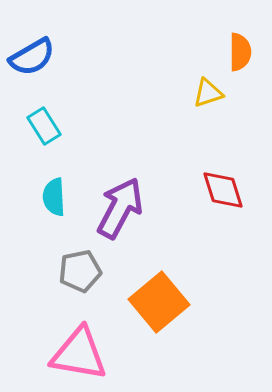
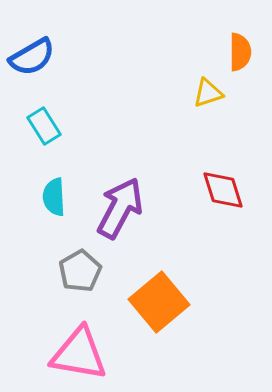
gray pentagon: rotated 18 degrees counterclockwise
